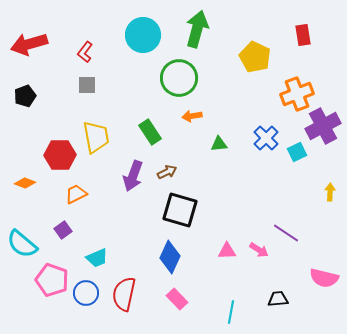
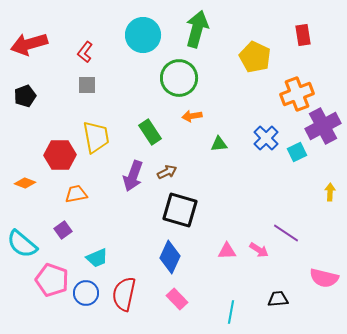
orange trapezoid: rotated 15 degrees clockwise
